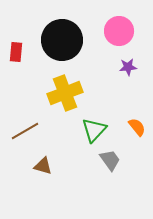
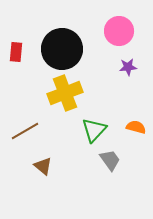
black circle: moved 9 px down
orange semicircle: moved 1 px left; rotated 36 degrees counterclockwise
brown triangle: rotated 24 degrees clockwise
